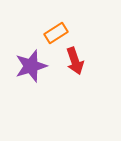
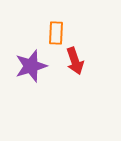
orange rectangle: rotated 55 degrees counterclockwise
